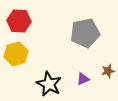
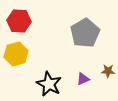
gray pentagon: rotated 20 degrees counterclockwise
brown star: rotated 16 degrees clockwise
